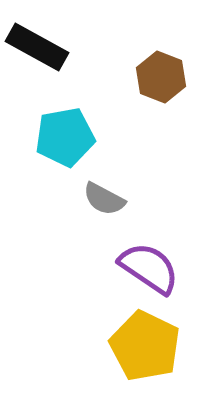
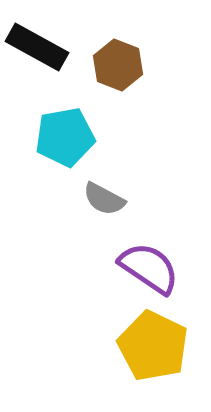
brown hexagon: moved 43 px left, 12 px up
yellow pentagon: moved 8 px right
